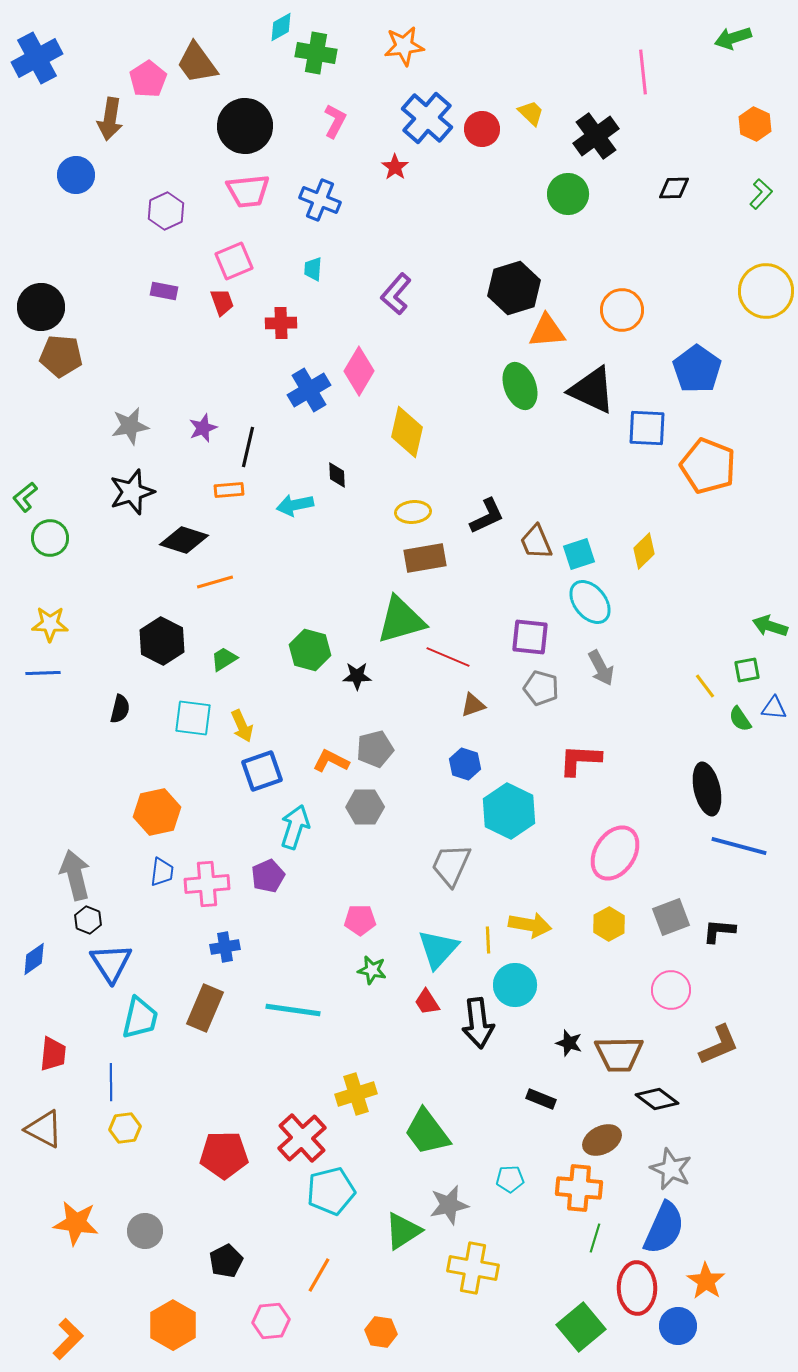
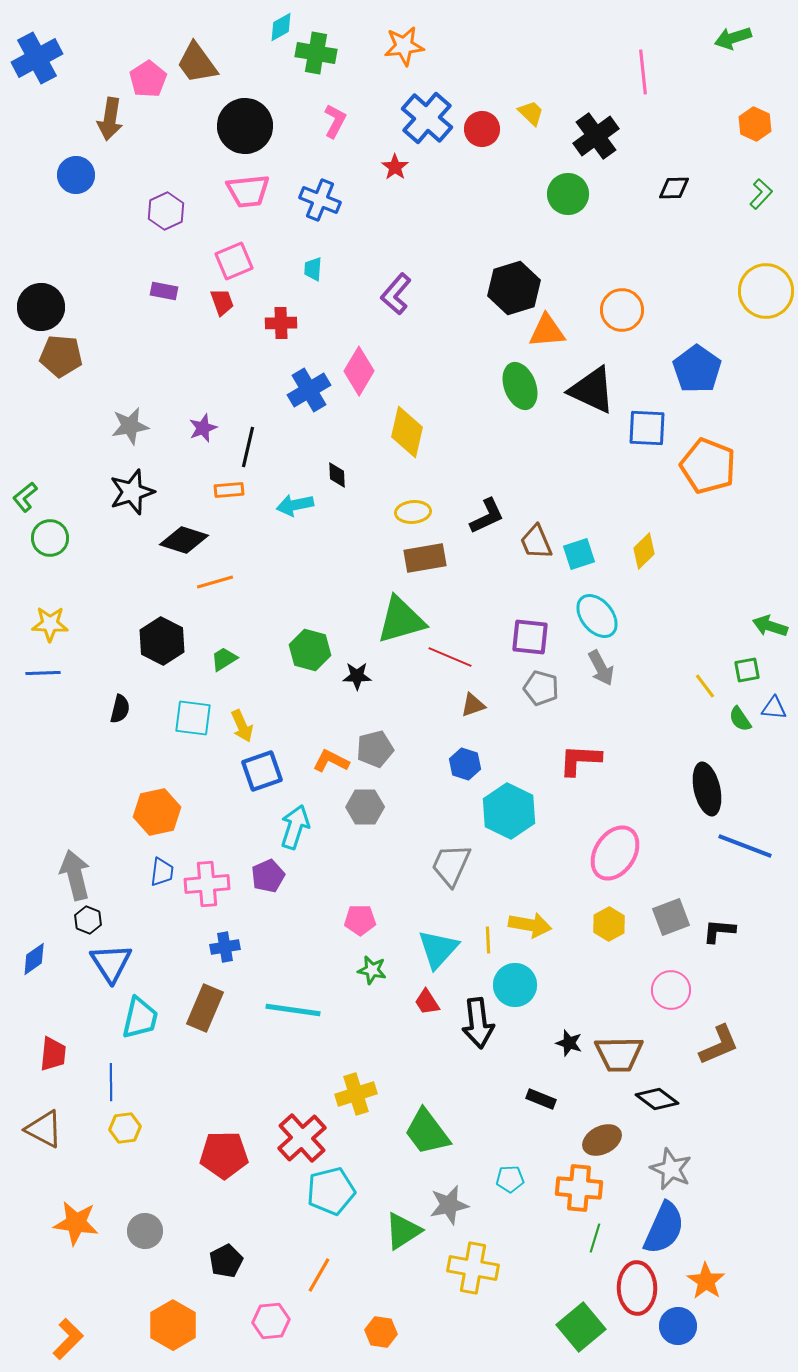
cyan ellipse at (590, 602): moved 7 px right, 14 px down
red line at (448, 657): moved 2 px right
blue line at (739, 846): moved 6 px right; rotated 6 degrees clockwise
